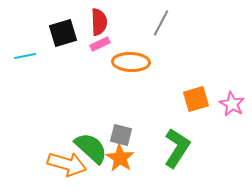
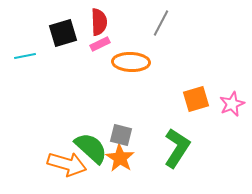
pink star: rotated 20 degrees clockwise
